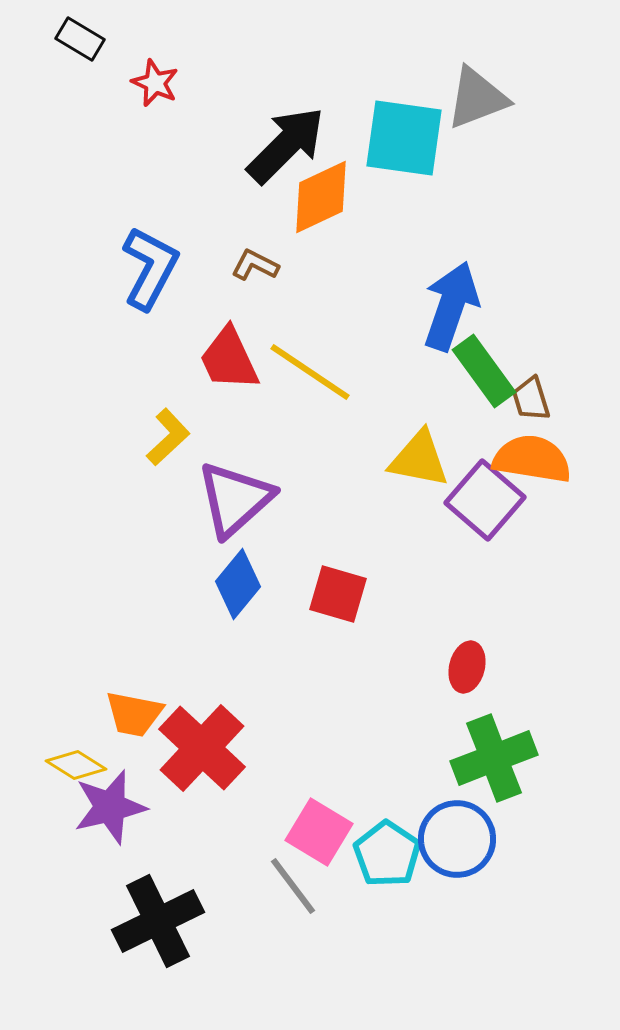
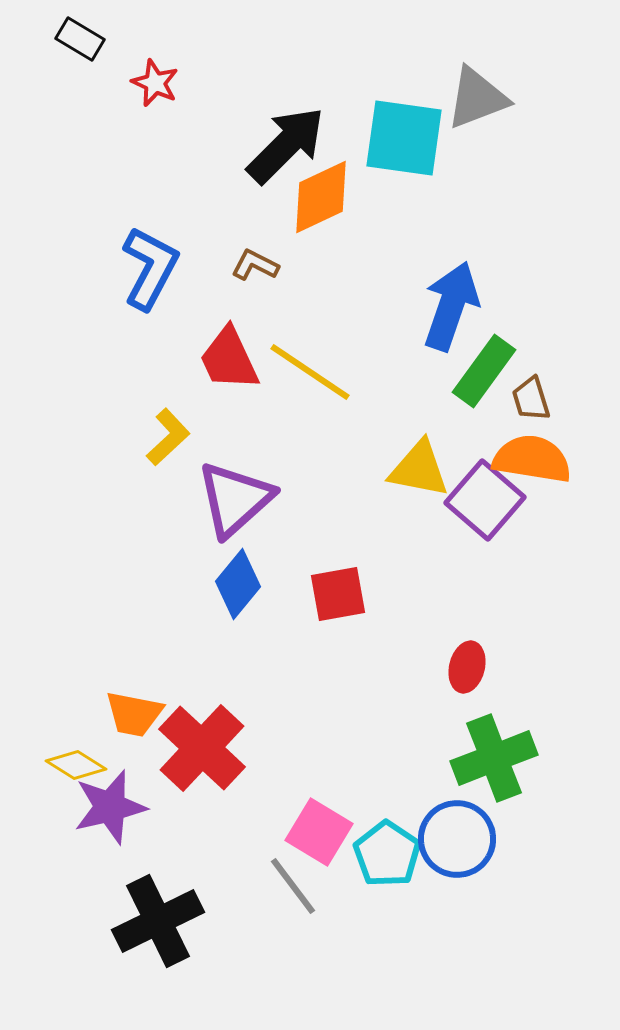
green rectangle: rotated 72 degrees clockwise
yellow triangle: moved 10 px down
red square: rotated 26 degrees counterclockwise
